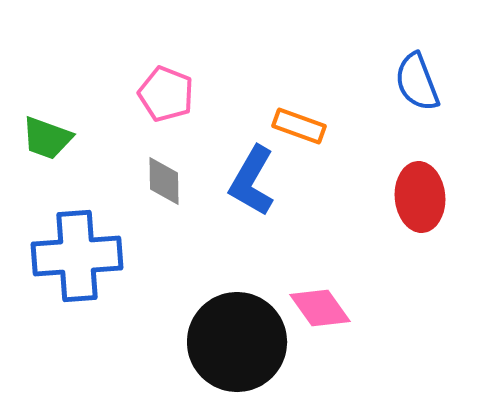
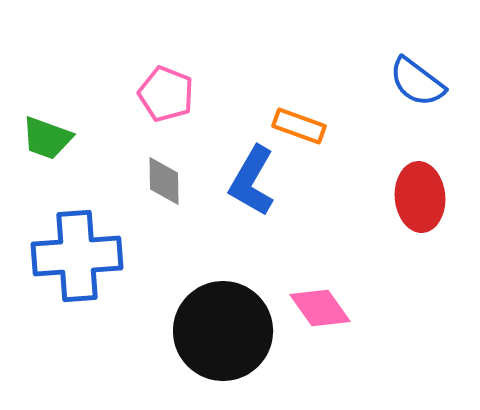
blue semicircle: rotated 32 degrees counterclockwise
black circle: moved 14 px left, 11 px up
